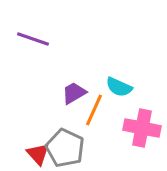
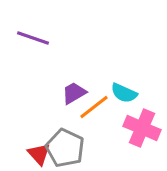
purple line: moved 1 px up
cyan semicircle: moved 5 px right, 6 px down
orange line: moved 3 px up; rotated 28 degrees clockwise
pink cross: rotated 12 degrees clockwise
red triangle: moved 1 px right
